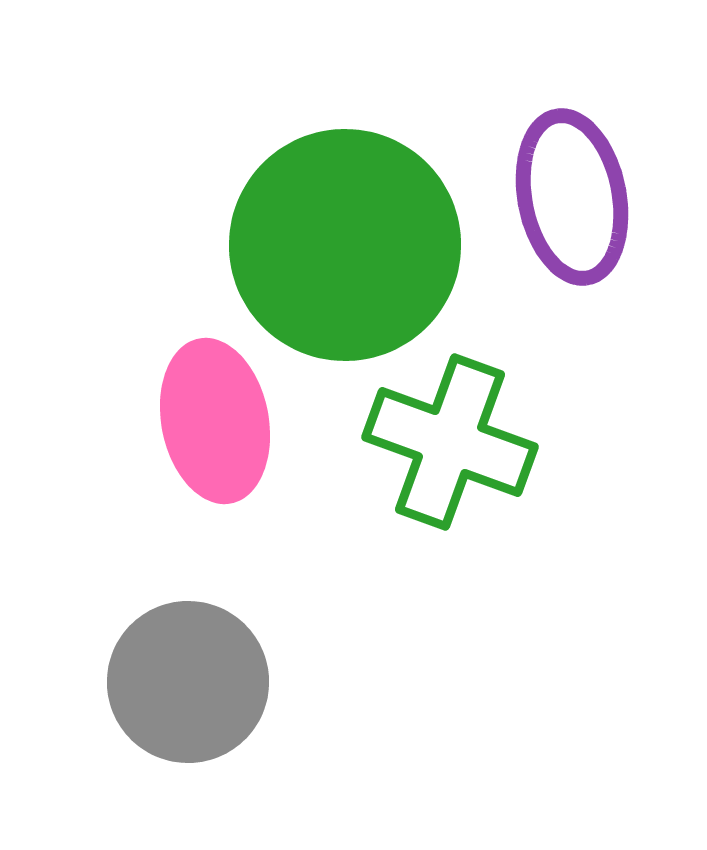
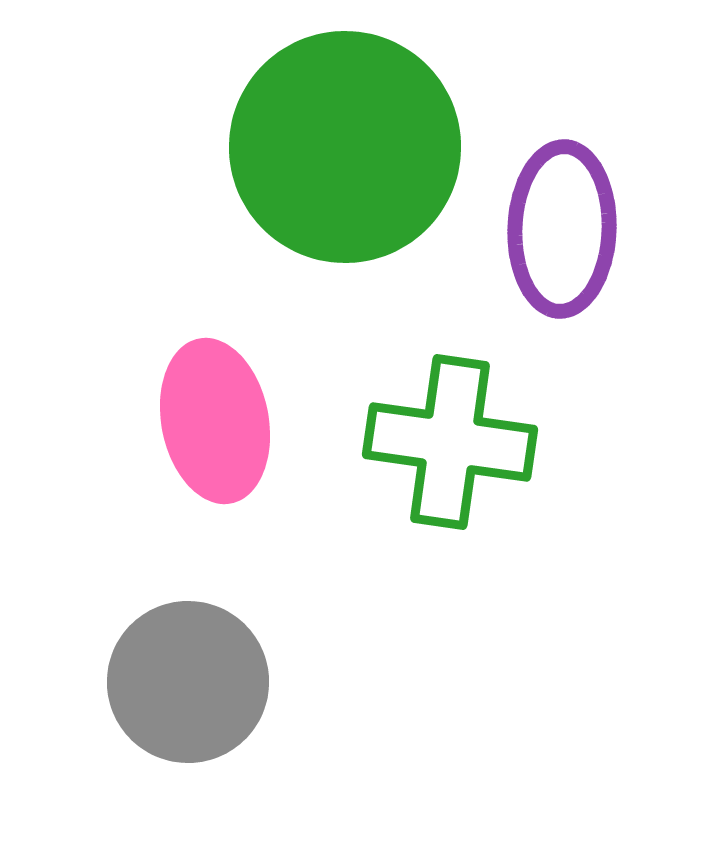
purple ellipse: moved 10 px left, 32 px down; rotated 13 degrees clockwise
green circle: moved 98 px up
green cross: rotated 12 degrees counterclockwise
